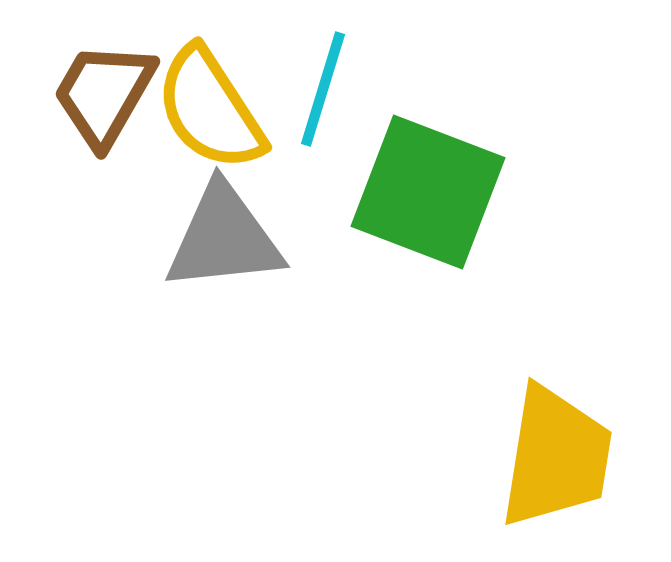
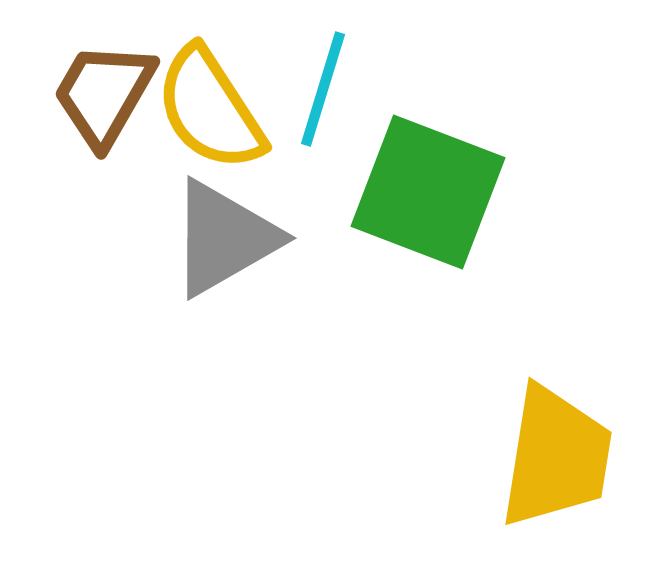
gray triangle: rotated 24 degrees counterclockwise
